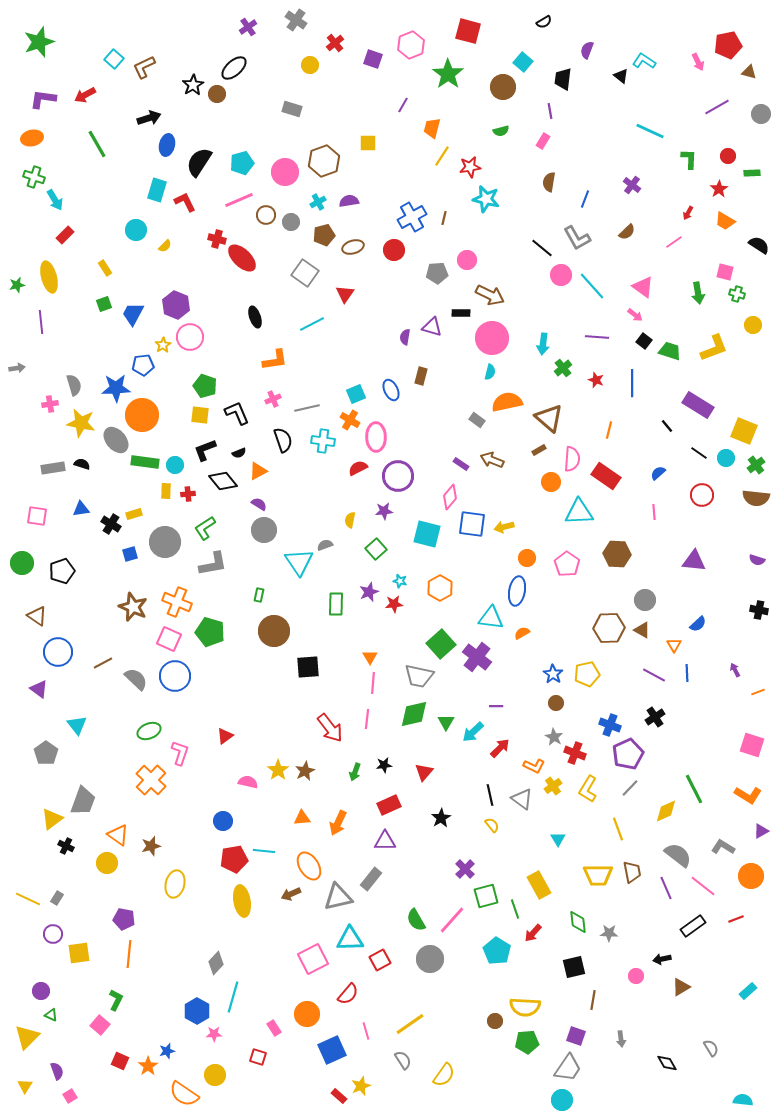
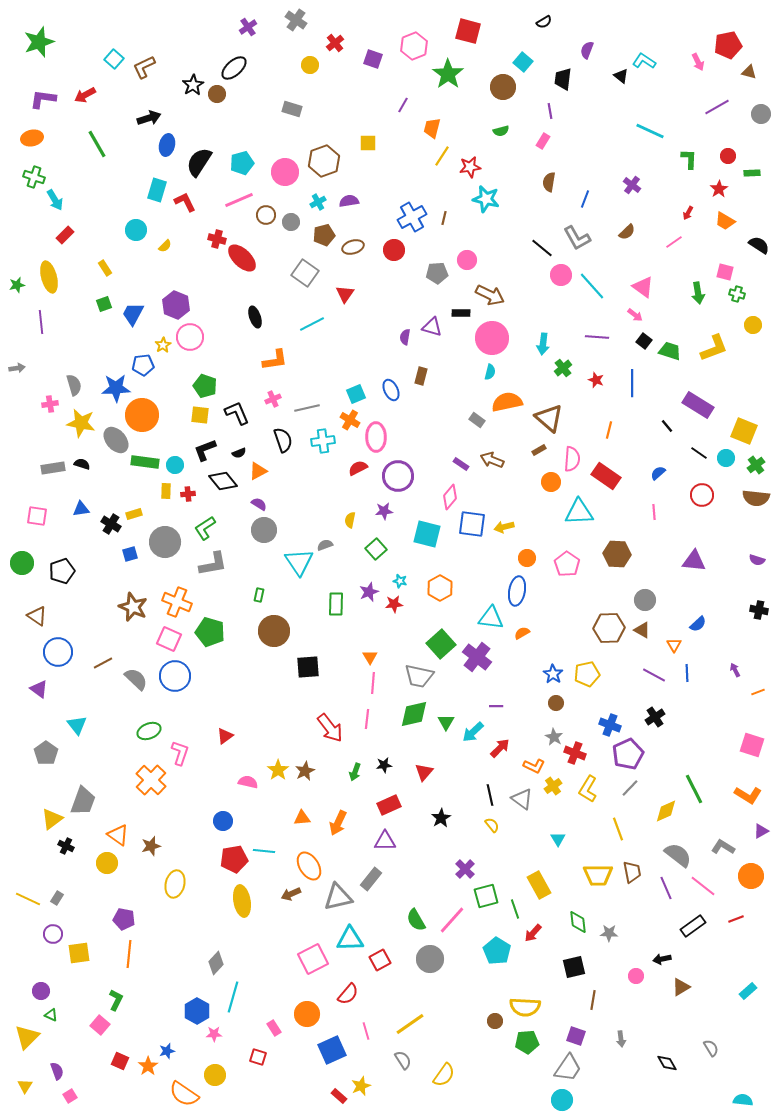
pink hexagon at (411, 45): moved 3 px right, 1 px down
cyan cross at (323, 441): rotated 15 degrees counterclockwise
